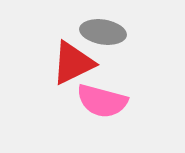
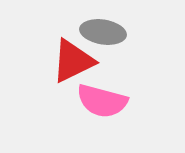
red triangle: moved 2 px up
